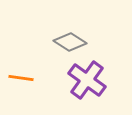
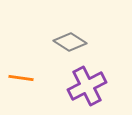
purple cross: moved 6 px down; rotated 27 degrees clockwise
